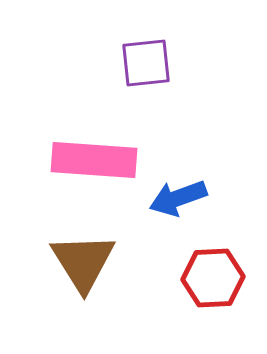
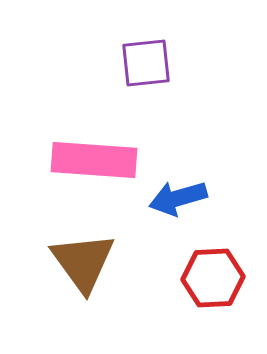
blue arrow: rotated 4 degrees clockwise
brown triangle: rotated 4 degrees counterclockwise
